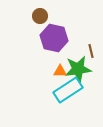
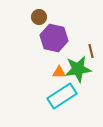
brown circle: moved 1 px left, 1 px down
orange triangle: moved 1 px left, 1 px down
cyan rectangle: moved 6 px left, 6 px down
